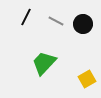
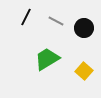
black circle: moved 1 px right, 4 px down
green trapezoid: moved 3 px right, 4 px up; rotated 16 degrees clockwise
yellow square: moved 3 px left, 8 px up; rotated 18 degrees counterclockwise
